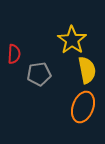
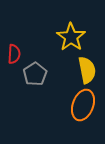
yellow star: moved 1 px left, 3 px up
gray pentagon: moved 4 px left; rotated 25 degrees counterclockwise
orange ellipse: moved 2 px up
